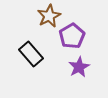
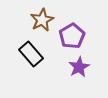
brown star: moved 7 px left, 4 px down
